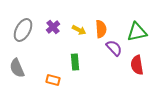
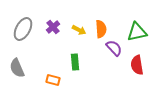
gray ellipse: moved 1 px up
